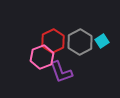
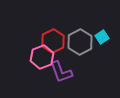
cyan square: moved 4 px up
